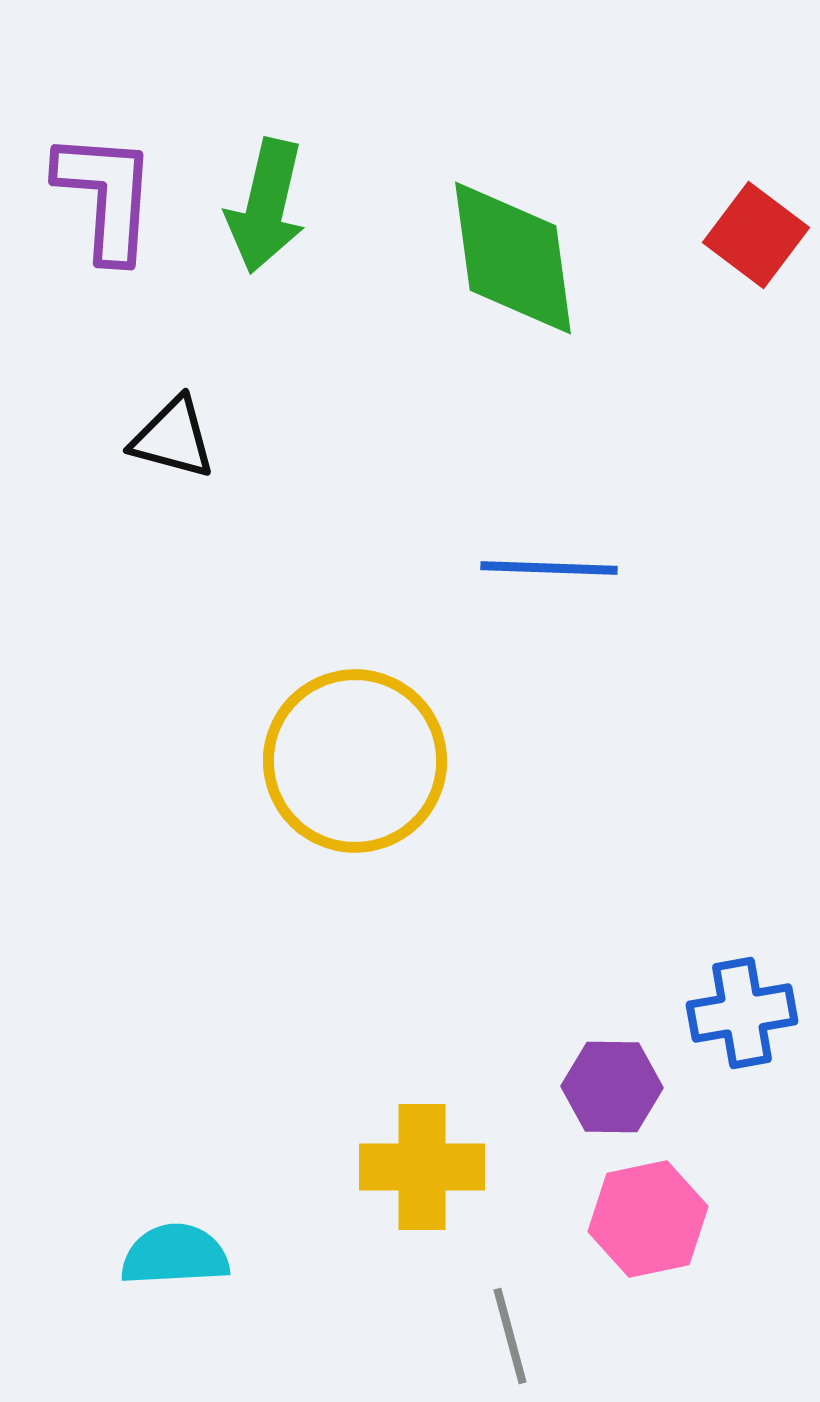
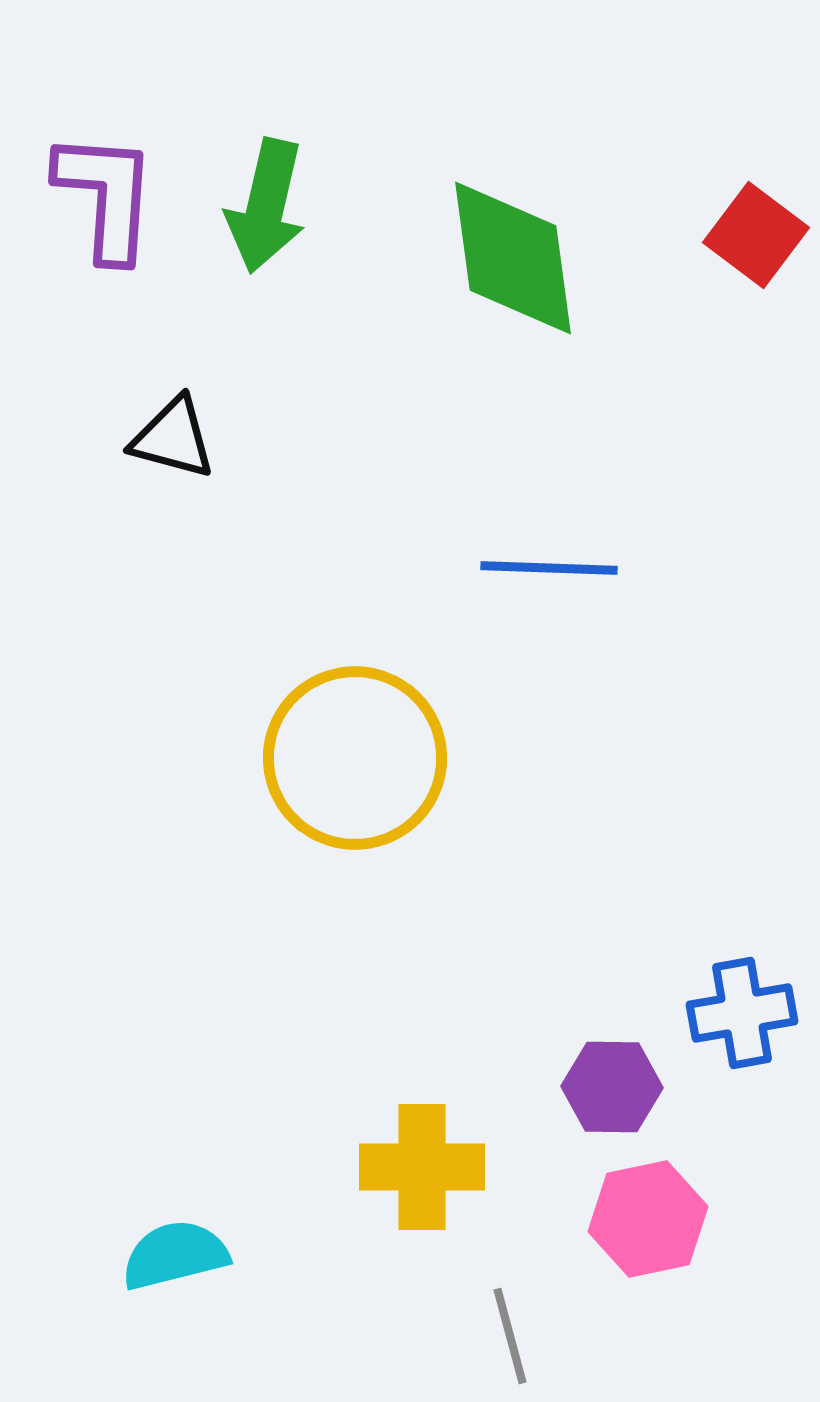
yellow circle: moved 3 px up
cyan semicircle: rotated 11 degrees counterclockwise
